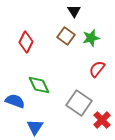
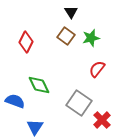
black triangle: moved 3 px left, 1 px down
